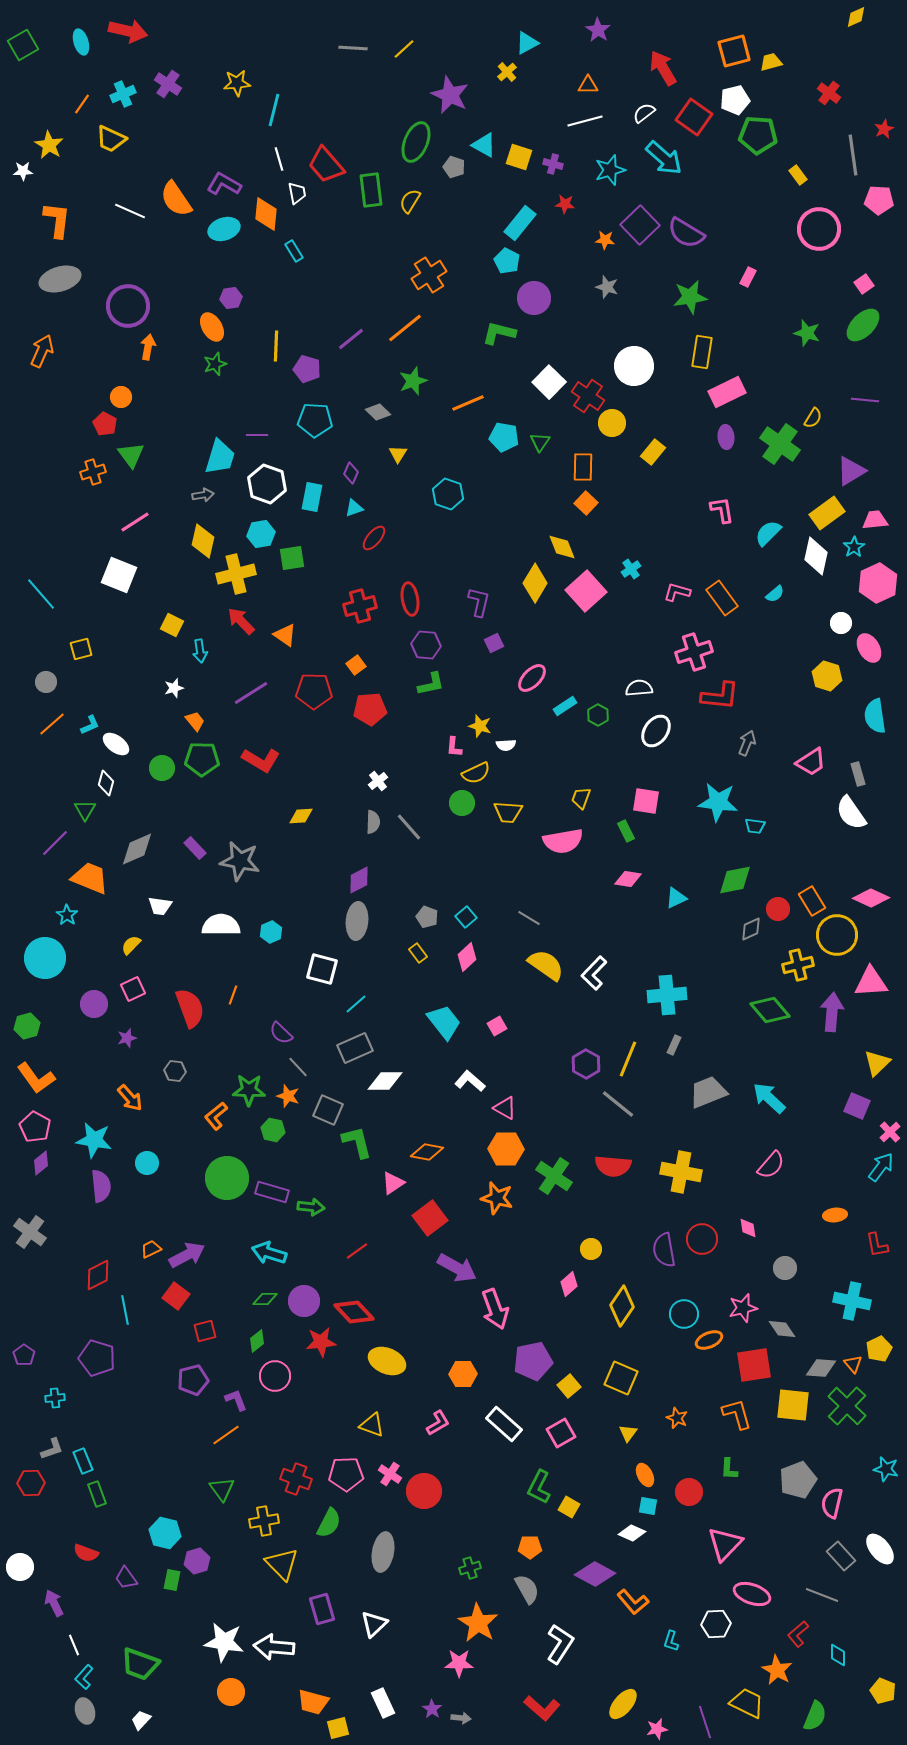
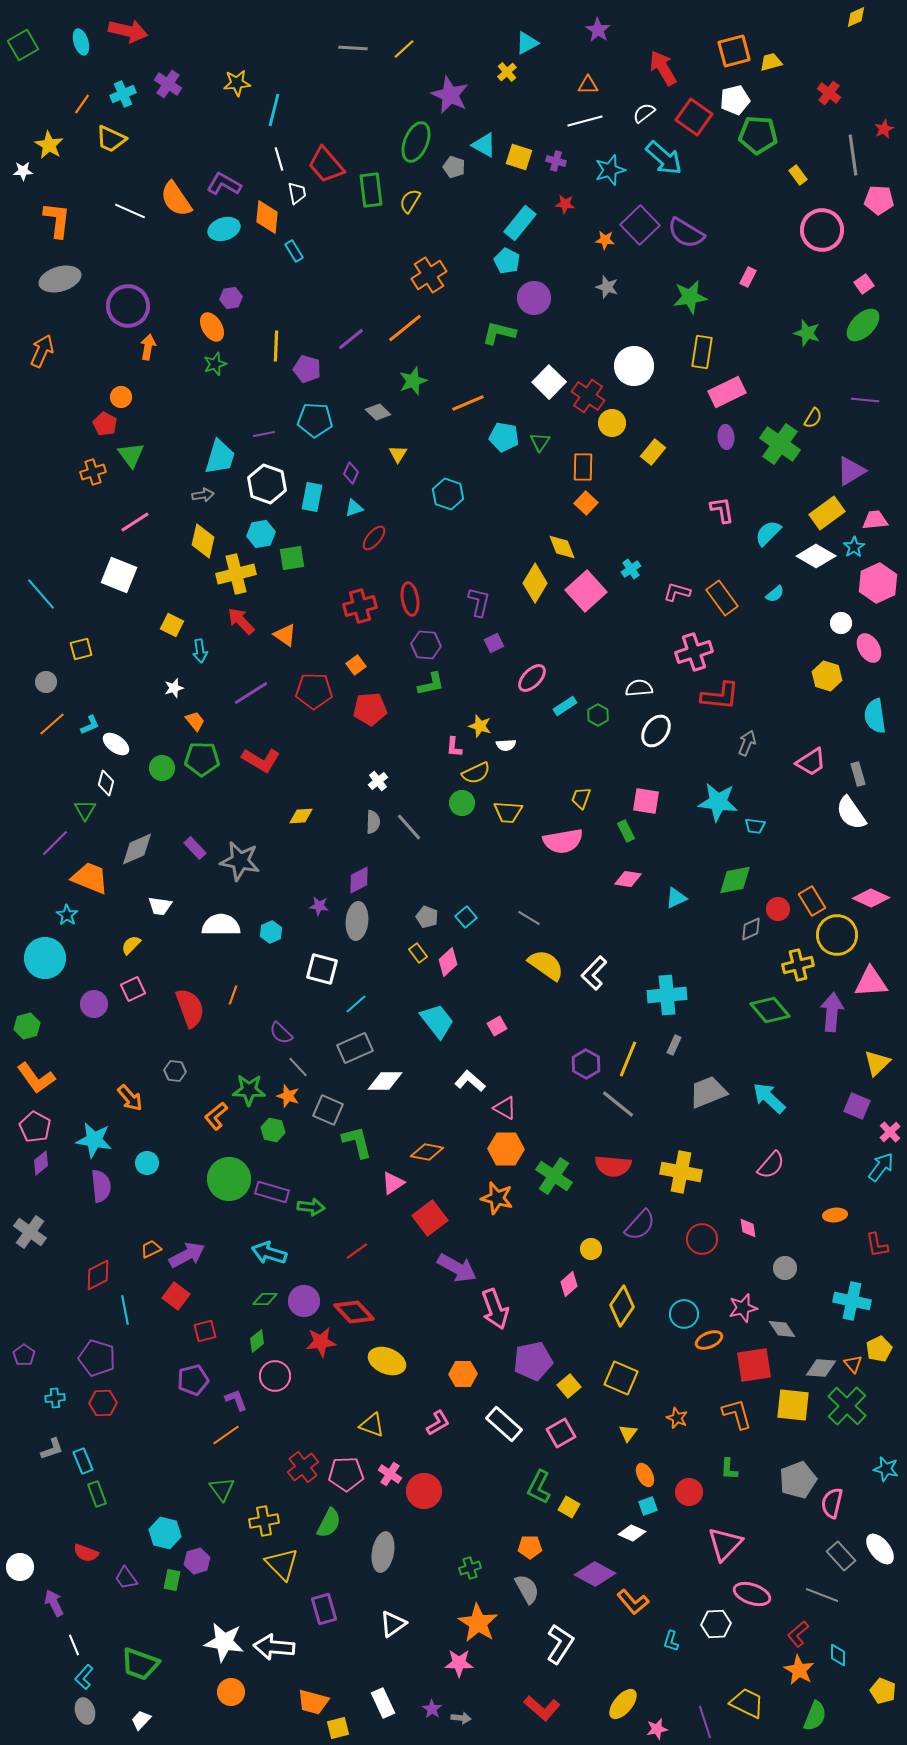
purple cross at (553, 164): moved 3 px right, 3 px up
orange diamond at (266, 214): moved 1 px right, 3 px down
pink circle at (819, 229): moved 3 px right, 1 px down
purple line at (257, 435): moved 7 px right, 1 px up; rotated 10 degrees counterclockwise
white diamond at (816, 556): rotated 72 degrees counterclockwise
pink diamond at (467, 957): moved 19 px left, 5 px down
cyan trapezoid at (444, 1022): moved 7 px left, 1 px up
purple star at (127, 1038): moved 192 px right, 132 px up; rotated 24 degrees clockwise
green circle at (227, 1178): moved 2 px right, 1 px down
purple semicircle at (664, 1250): moved 24 px left, 25 px up; rotated 128 degrees counterclockwise
red cross at (296, 1479): moved 7 px right, 12 px up; rotated 32 degrees clockwise
red hexagon at (31, 1483): moved 72 px right, 80 px up
cyan square at (648, 1506): rotated 30 degrees counterclockwise
purple rectangle at (322, 1609): moved 2 px right
white triangle at (374, 1624): moved 19 px right; rotated 8 degrees clockwise
orange star at (777, 1670): moved 22 px right
